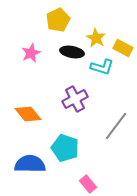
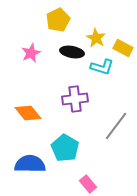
purple cross: rotated 20 degrees clockwise
orange diamond: moved 1 px up
cyan pentagon: rotated 12 degrees clockwise
